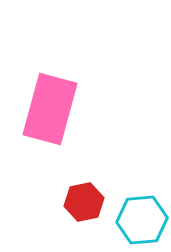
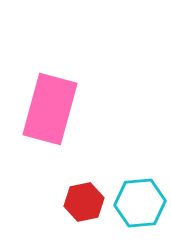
cyan hexagon: moved 2 px left, 17 px up
